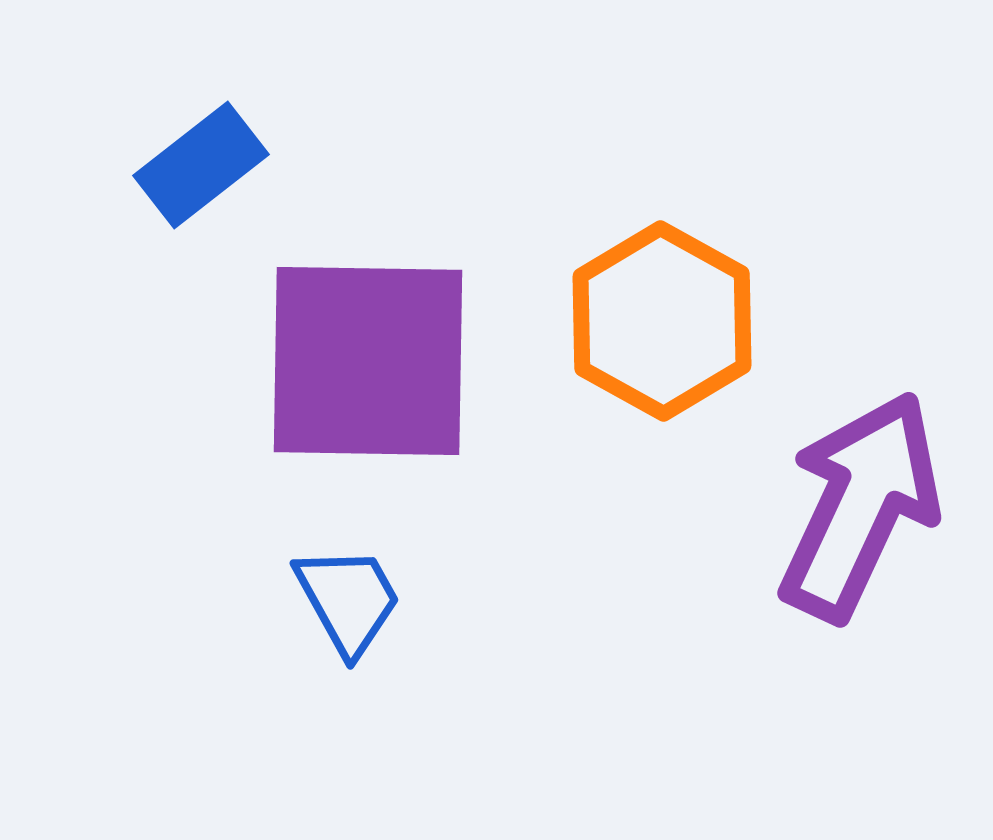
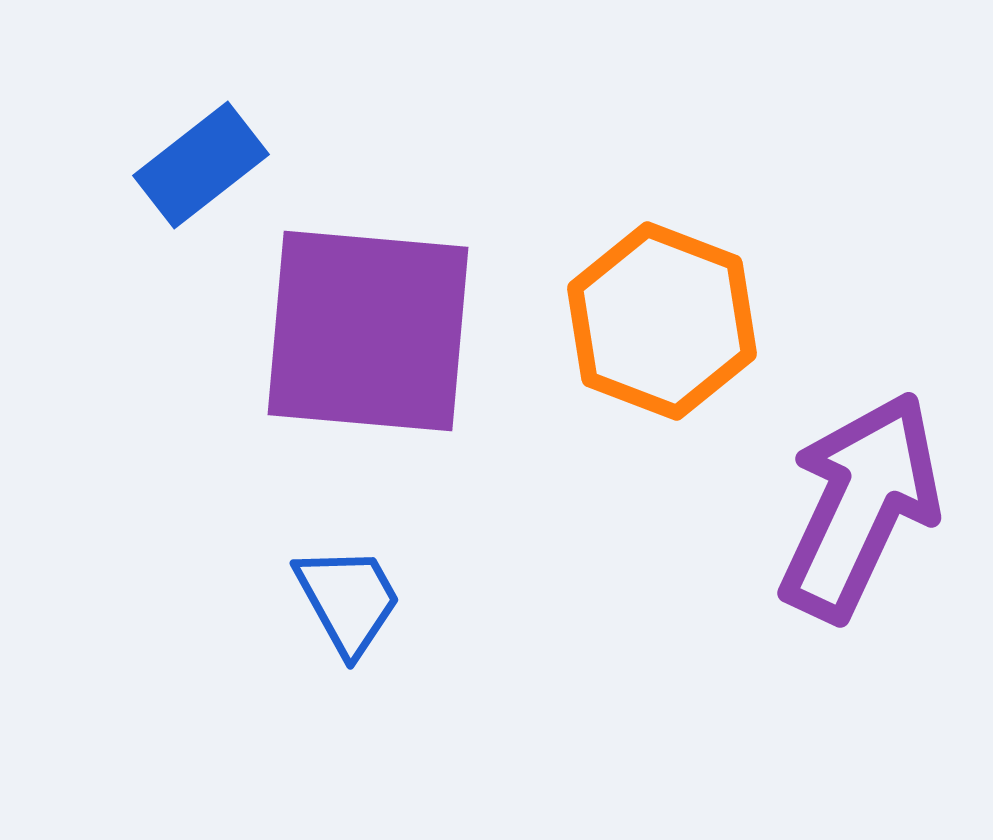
orange hexagon: rotated 8 degrees counterclockwise
purple square: moved 30 px up; rotated 4 degrees clockwise
